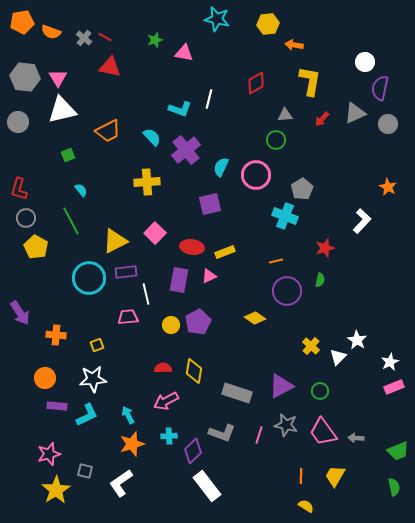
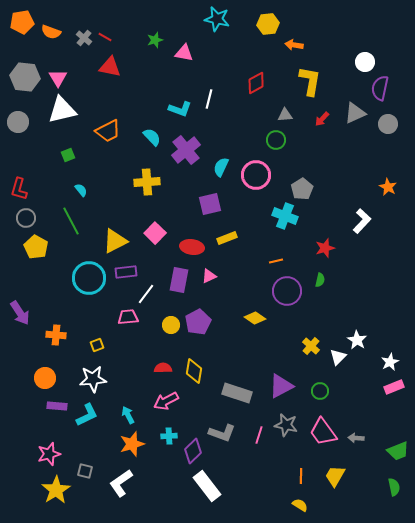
yellow rectangle at (225, 252): moved 2 px right, 14 px up
white line at (146, 294): rotated 50 degrees clockwise
yellow semicircle at (306, 506): moved 6 px left, 1 px up
